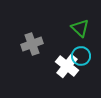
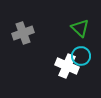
gray cross: moved 9 px left, 11 px up
white cross: rotated 15 degrees counterclockwise
